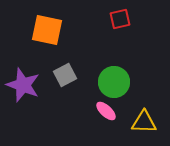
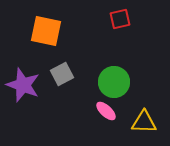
orange square: moved 1 px left, 1 px down
gray square: moved 3 px left, 1 px up
